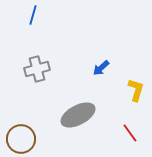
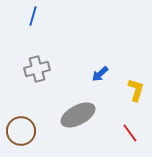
blue line: moved 1 px down
blue arrow: moved 1 px left, 6 px down
brown circle: moved 8 px up
